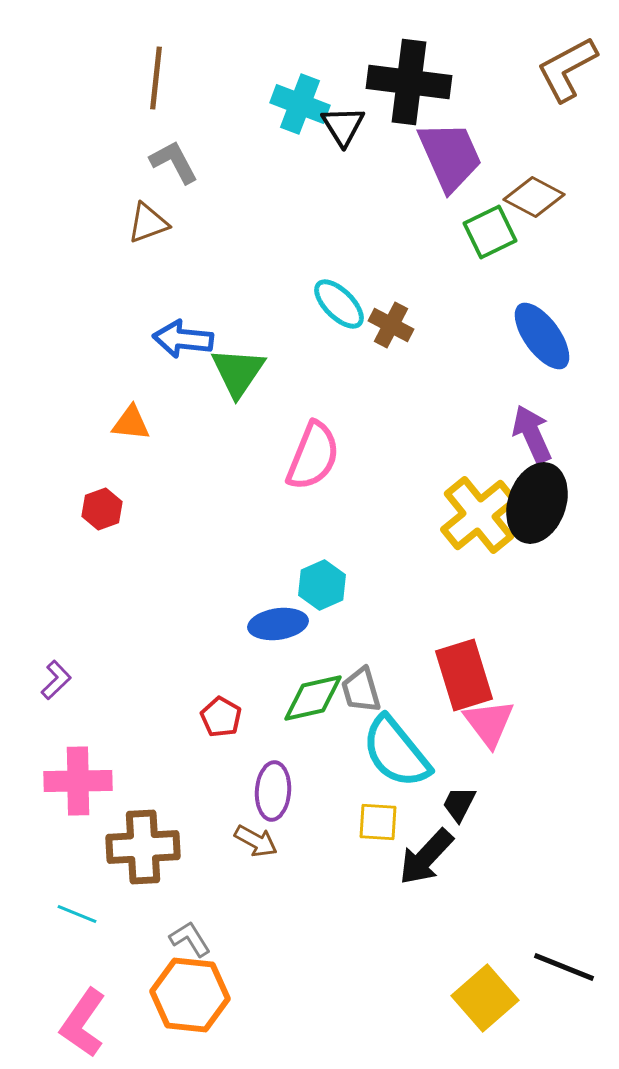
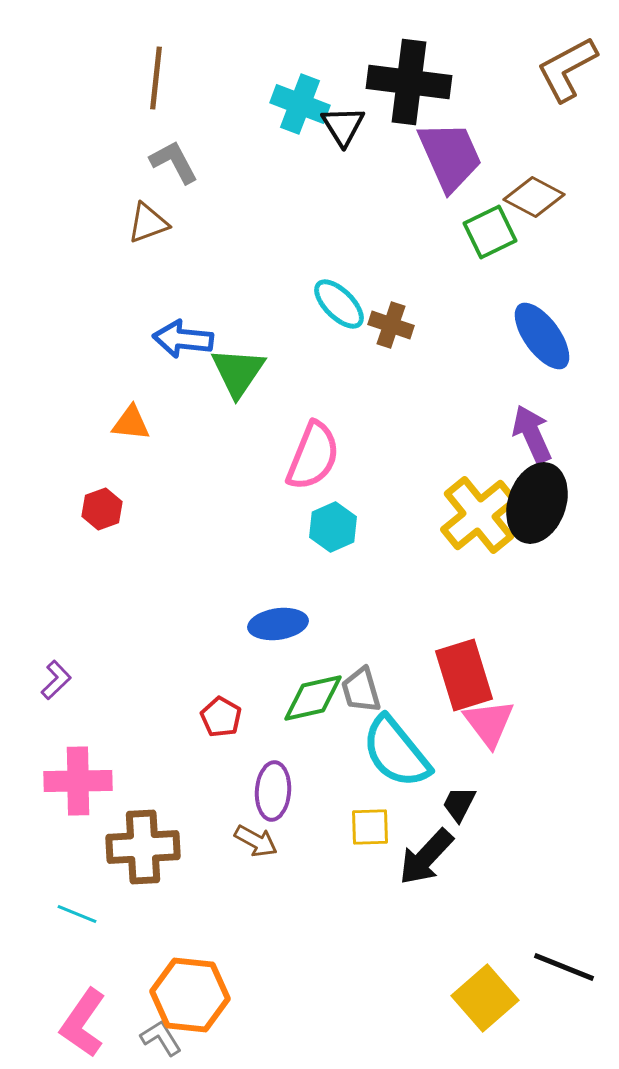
brown cross at (391, 325): rotated 9 degrees counterclockwise
cyan hexagon at (322, 585): moved 11 px right, 58 px up
yellow square at (378, 822): moved 8 px left, 5 px down; rotated 6 degrees counterclockwise
gray L-shape at (190, 939): moved 29 px left, 99 px down
